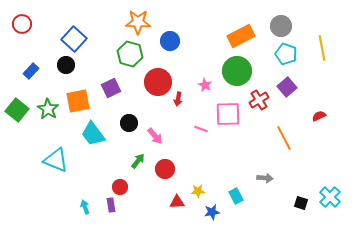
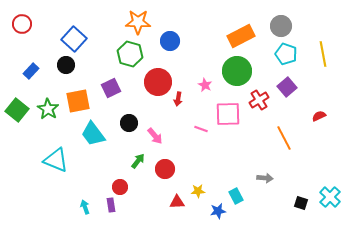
yellow line at (322, 48): moved 1 px right, 6 px down
blue star at (212, 212): moved 6 px right, 1 px up
